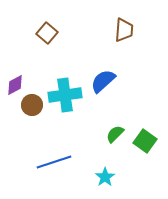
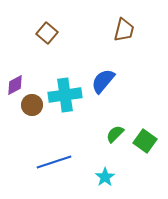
brown trapezoid: rotated 10 degrees clockwise
blue semicircle: rotated 8 degrees counterclockwise
